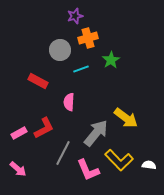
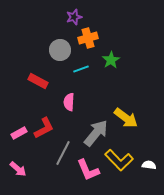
purple star: moved 1 px left, 1 px down
